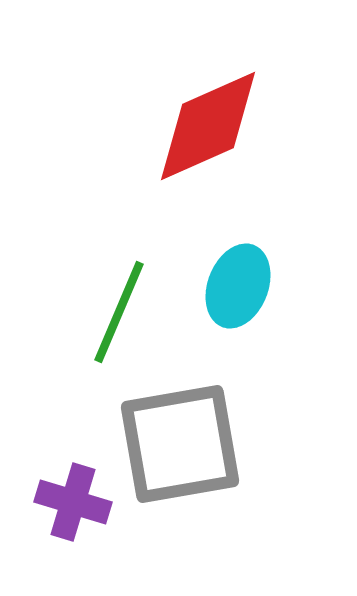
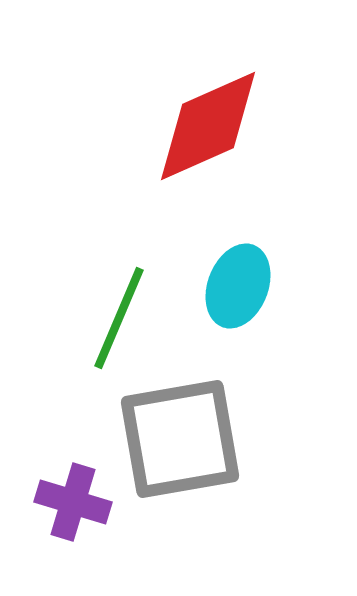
green line: moved 6 px down
gray square: moved 5 px up
